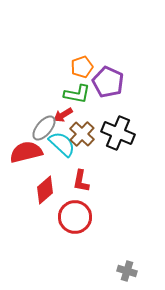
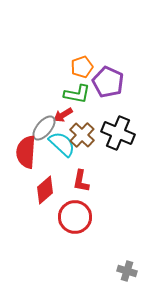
brown cross: moved 1 px down
red semicircle: rotated 72 degrees counterclockwise
